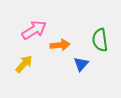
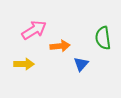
green semicircle: moved 3 px right, 2 px up
orange arrow: moved 1 px down
yellow arrow: rotated 48 degrees clockwise
